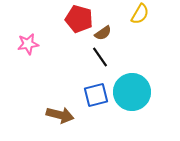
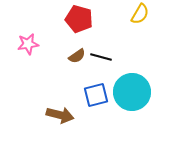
brown semicircle: moved 26 px left, 23 px down
black line: moved 1 px right; rotated 40 degrees counterclockwise
